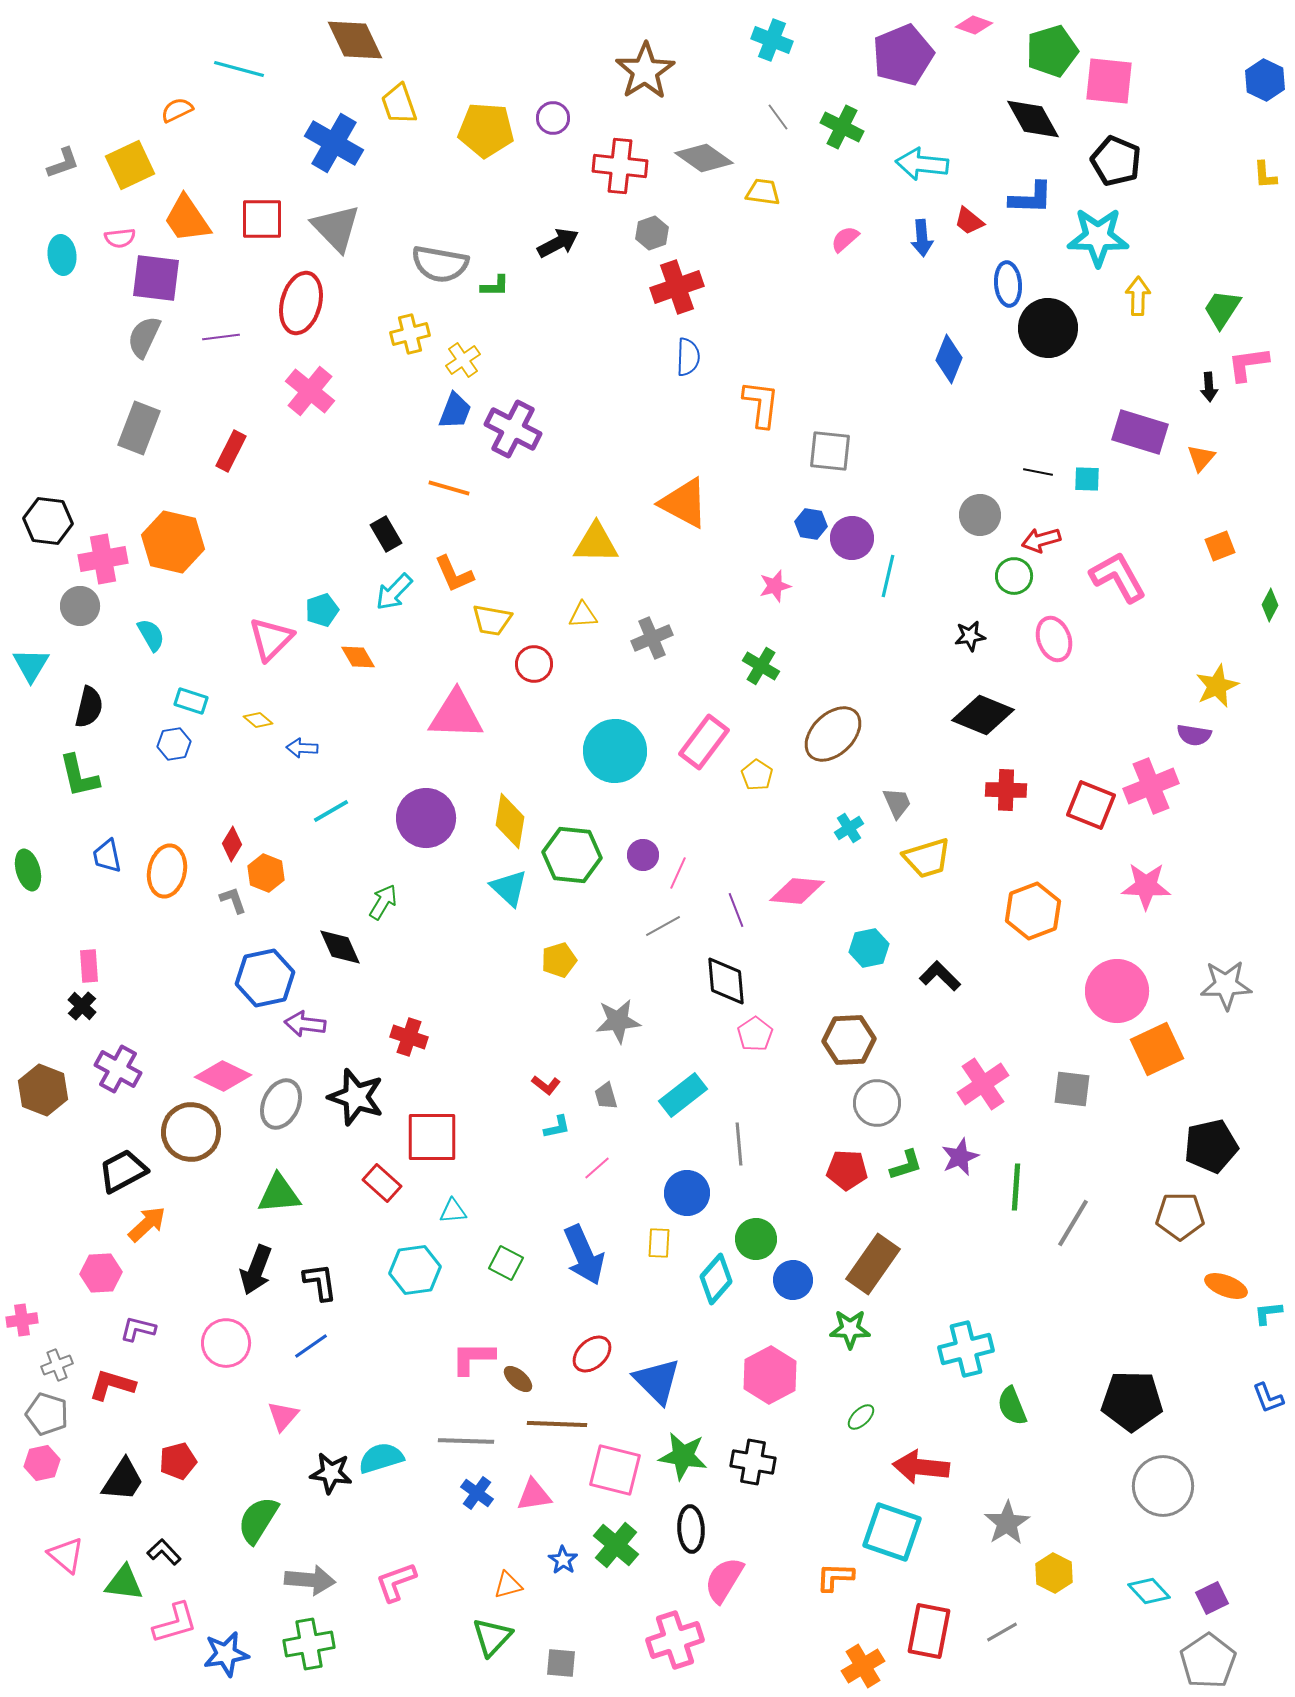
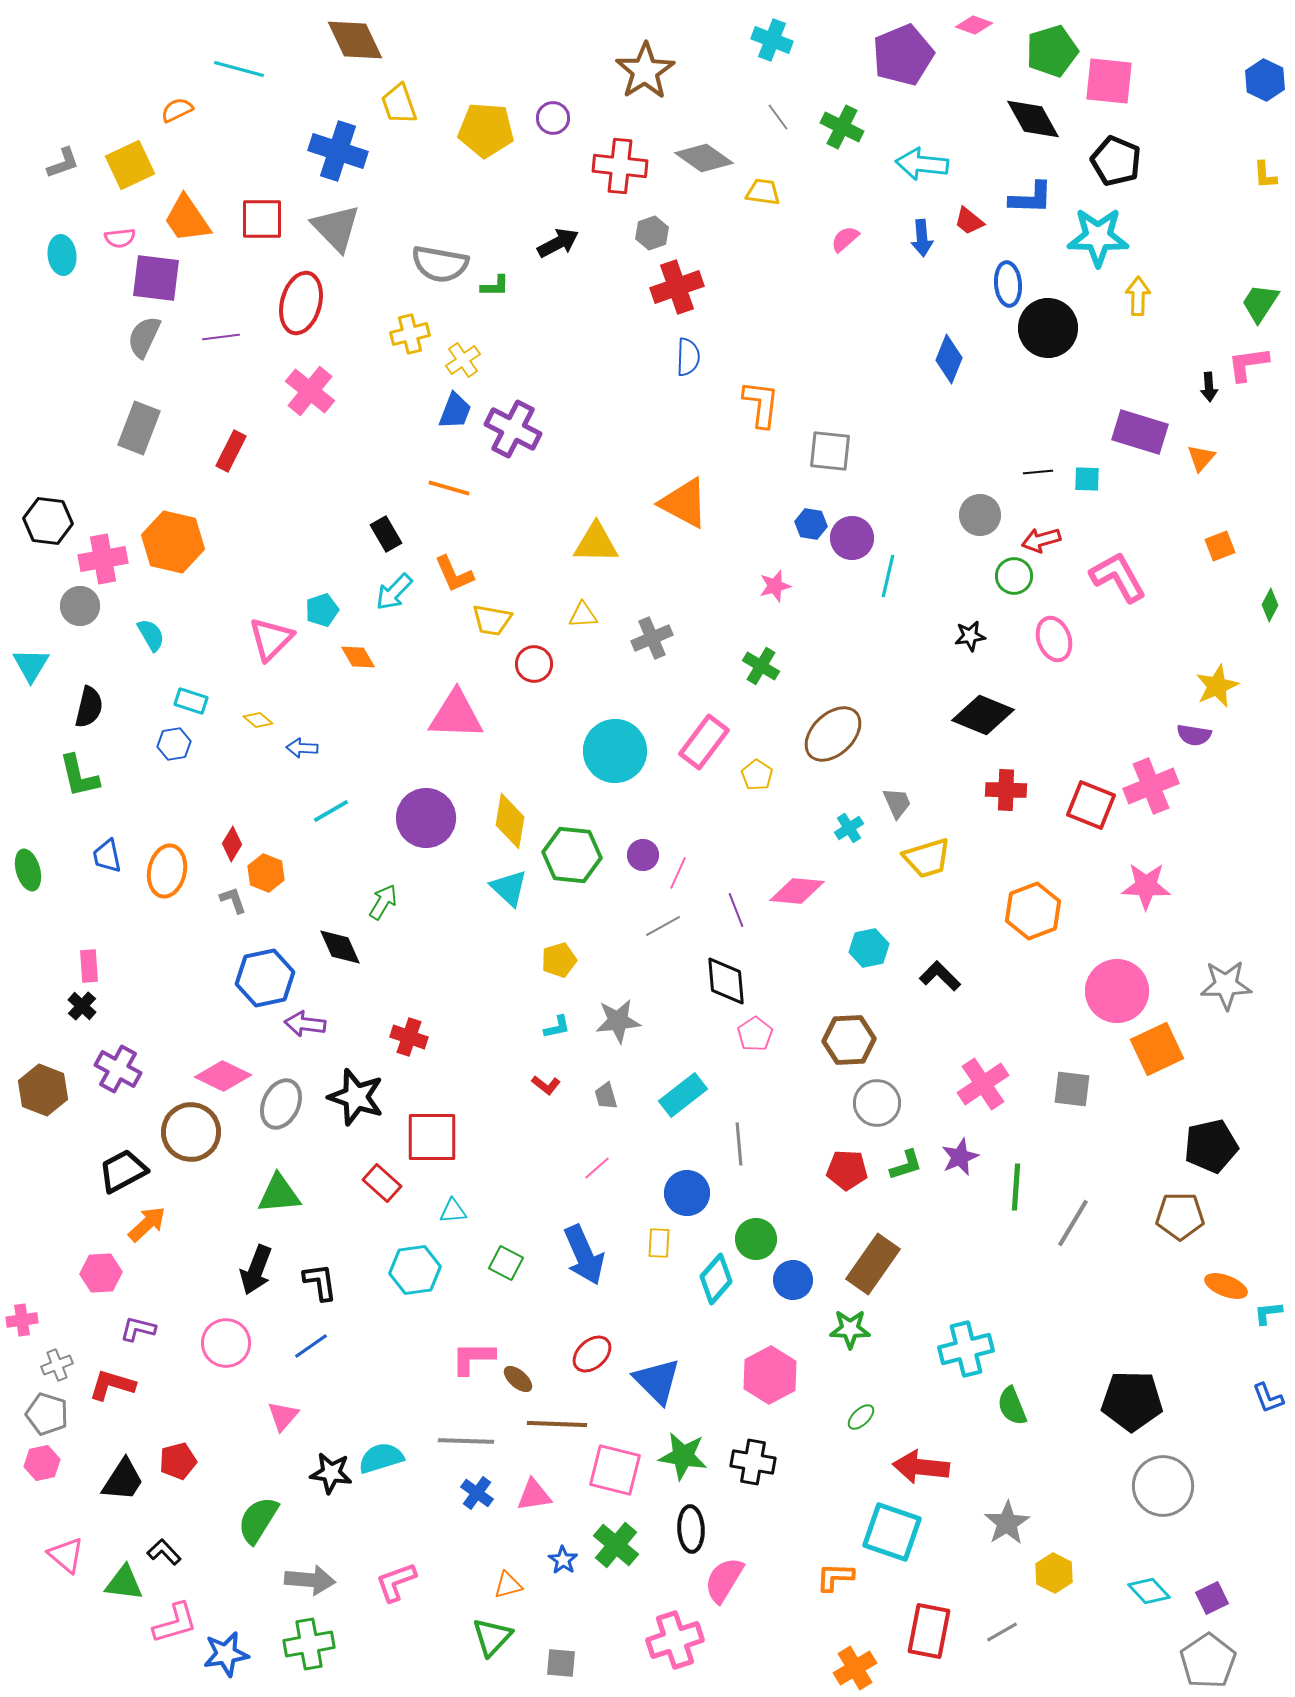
blue cross at (334, 143): moved 4 px right, 8 px down; rotated 12 degrees counterclockwise
green trapezoid at (1222, 309): moved 38 px right, 6 px up
black line at (1038, 472): rotated 16 degrees counterclockwise
cyan L-shape at (557, 1127): moved 100 px up
orange cross at (863, 1666): moved 8 px left, 2 px down
